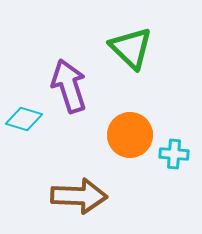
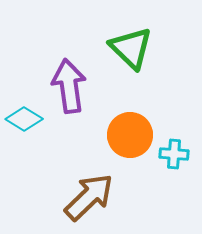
purple arrow: rotated 10 degrees clockwise
cyan diamond: rotated 15 degrees clockwise
brown arrow: moved 10 px right, 1 px down; rotated 46 degrees counterclockwise
